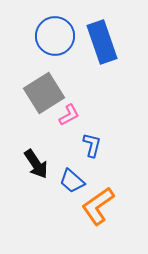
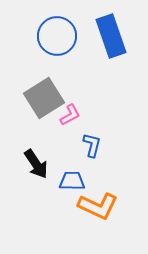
blue circle: moved 2 px right
blue rectangle: moved 9 px right, 6 px up
gray square: moved 5 px down
pink L-shape: moved 1 px right
blue trapezoid: rotated 140 degrees clockwise
orange L-shape: rotated 120 degrees counterclockwise
